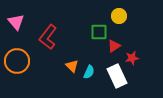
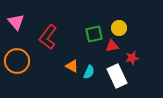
yellow circle: moved 12 px down
green square: moved 5 px left, 2 px down; rotated 12 degrees counterclockwise
red triangle: moved 2 px left; rotated 24 degrees clockwise
orange triangle: rotated 16 degrees counterclockwise
